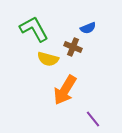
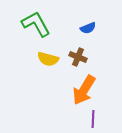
green L-shape: moved 2 px right, 5 px up
brown cross: moved 5 px right, 10 px down
orange arrow: moved 19 px right
purple line: rotated 42 degrees clockwise
